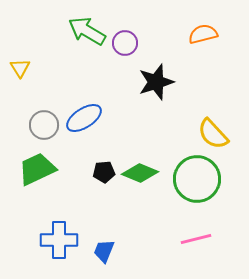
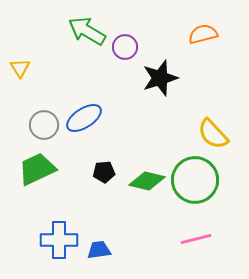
purple circle: moved 4 px down
black star: moved 4 px right, 4 px up
green diamond: moved 7 px right, 8 px down; rotated 9 degrees counterclockwise
green circle: moved 2 px left, 1 px down
blue trapezoid: moved 5 px left, 1 px up; rotated 60 degrees clockwise
